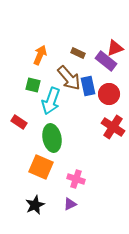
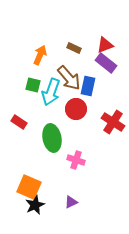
red triangle: moved 10 px left, 3 px up
brown rectangle: moved 4 px left, 5 px up
purple rectangle: moved 2 px down
blue rectangle: rotated 24 degrees clockwise
red circle: moved 33 px left, 15 px down
cyan arrow: moved 9 px up
red cross: moved 5 px up
orange square: moved 12 px left, 20 px down
pink cross: moved 19 px up
purple triangle: moved 1 px right, 2 px up
